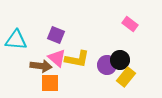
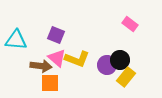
yellow L-shape: rotated 10 degrees clockwise
